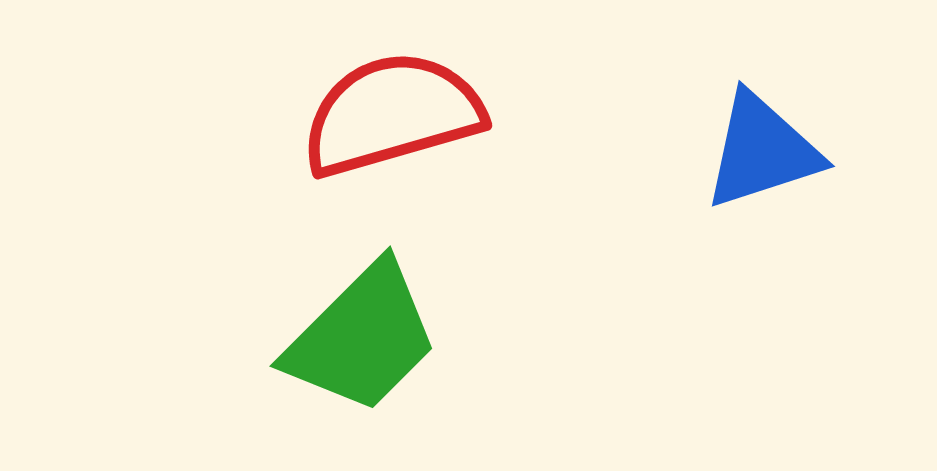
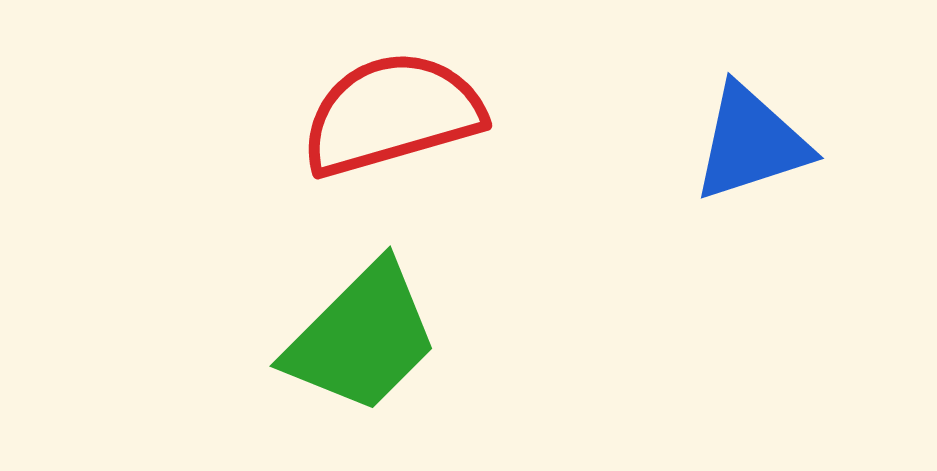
blue triangle: moved 11 px left, 8 px up
